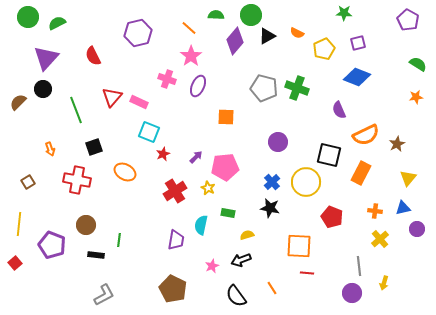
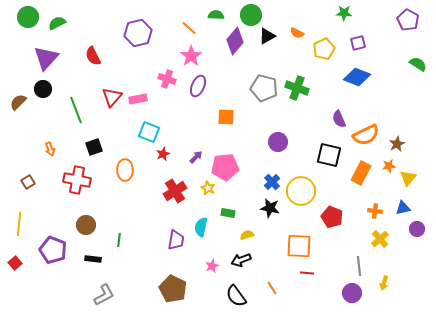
orange star at (416, 97): moved 27 px left, 69 px down
pink rectangle at (139, 102): moved 1 px left, 3 px up; rotated 36 degrees counterclockwise
purple semicircle at (339, 110): moved 9 px down
orange ellipse at (125, 172): moved 2 px up; rotated 60 degrees clockwise
yellow circle at (306, 182): moved 5 px left, 9 px down
cyan semicircle at (201, 225): moved 2 px down
purple pentagon at (52, 245): moved 1 px right, 5 px down
black rectangle at (96, 255): moved 3 px left, 4 px down
